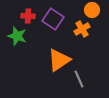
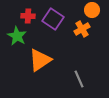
green star: rotated 12 degrees clockwise
orange triangle: moved 19 px left
